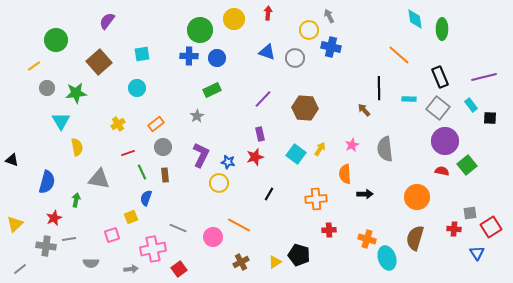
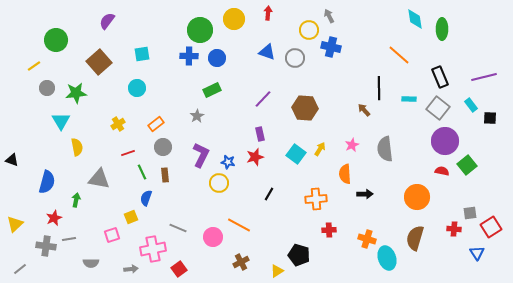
yellow triangle at (275, 262): moved 2 px right, 9 px down
